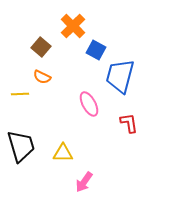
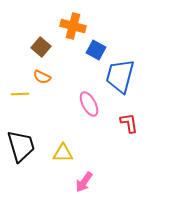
orange cross: rotated 30 degrees counterclockwise
